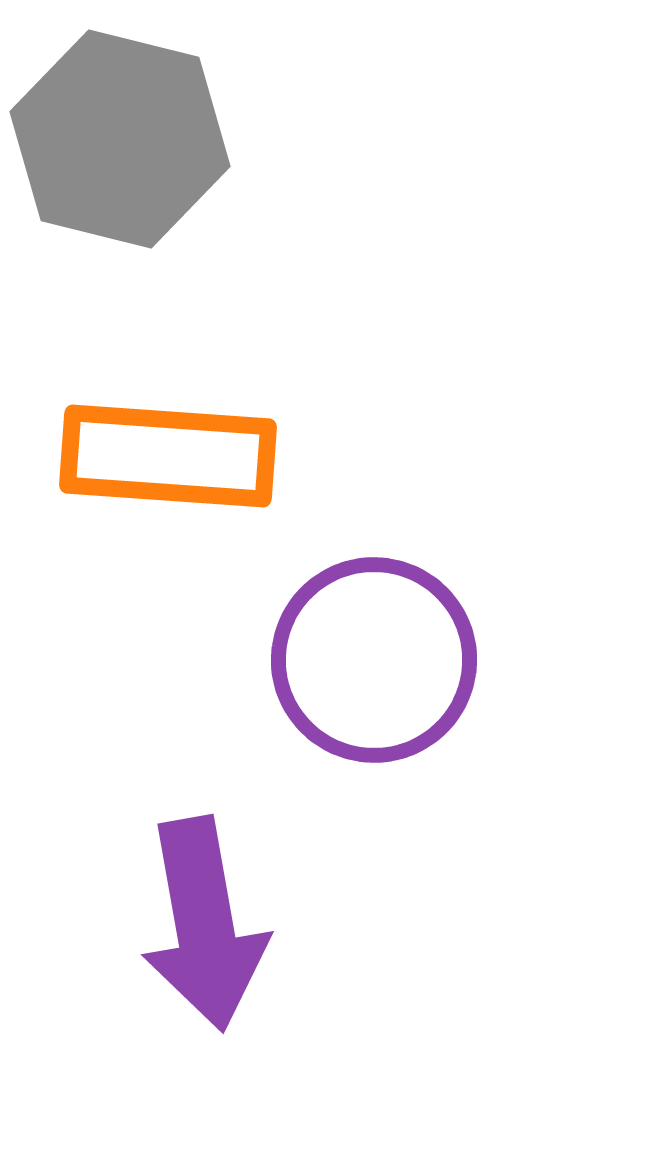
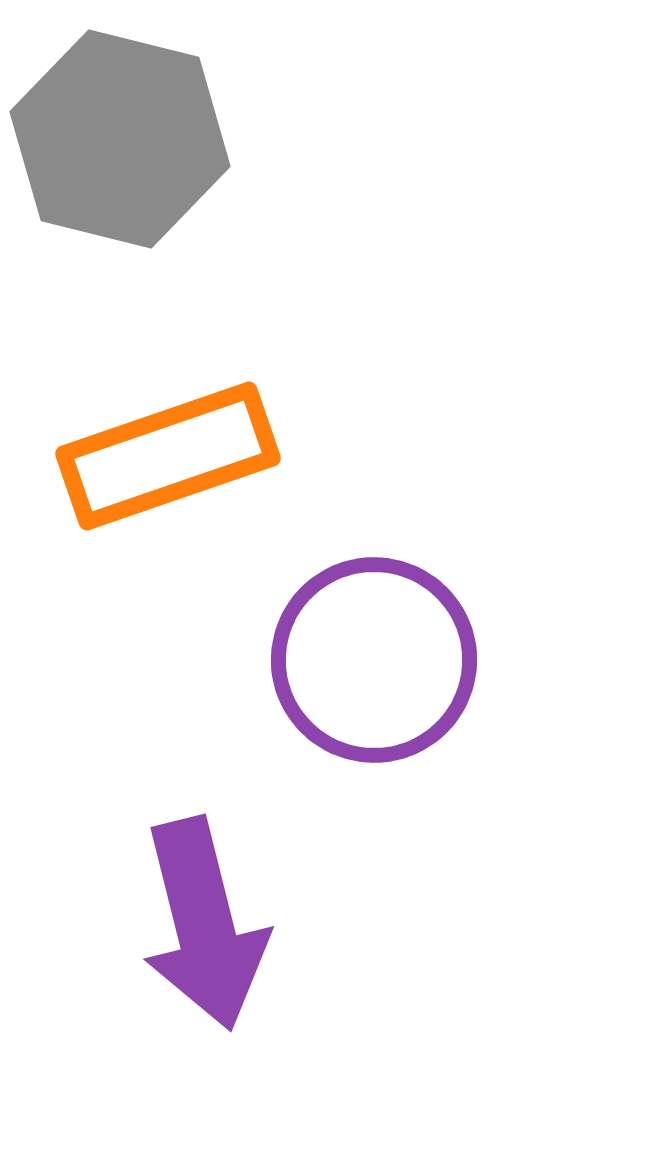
orange rectangle: rotated 23 degrees counterclockwise
purple arrow: rotated 4 degrees counterclockwise
